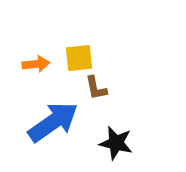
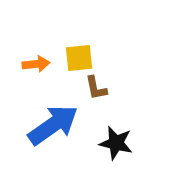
blue arrow: moved 3 px down
